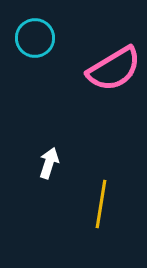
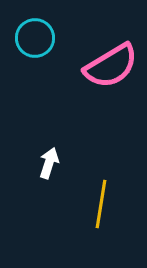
pink semicircle: moved 3 px left, 3 px up
